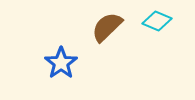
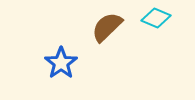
cyan diamond: moved 1 px left, 3 px up
